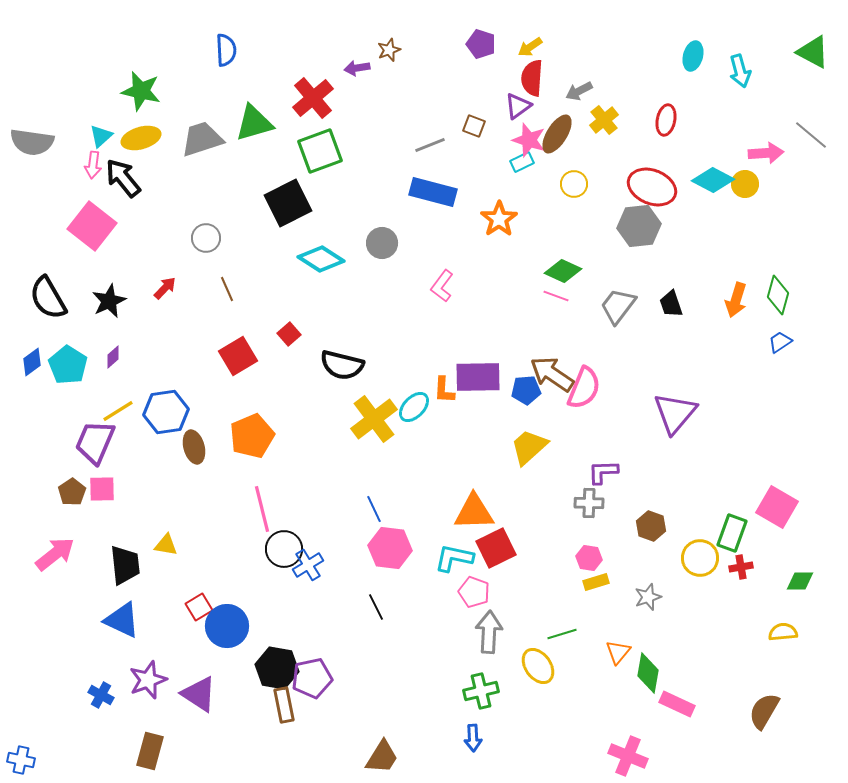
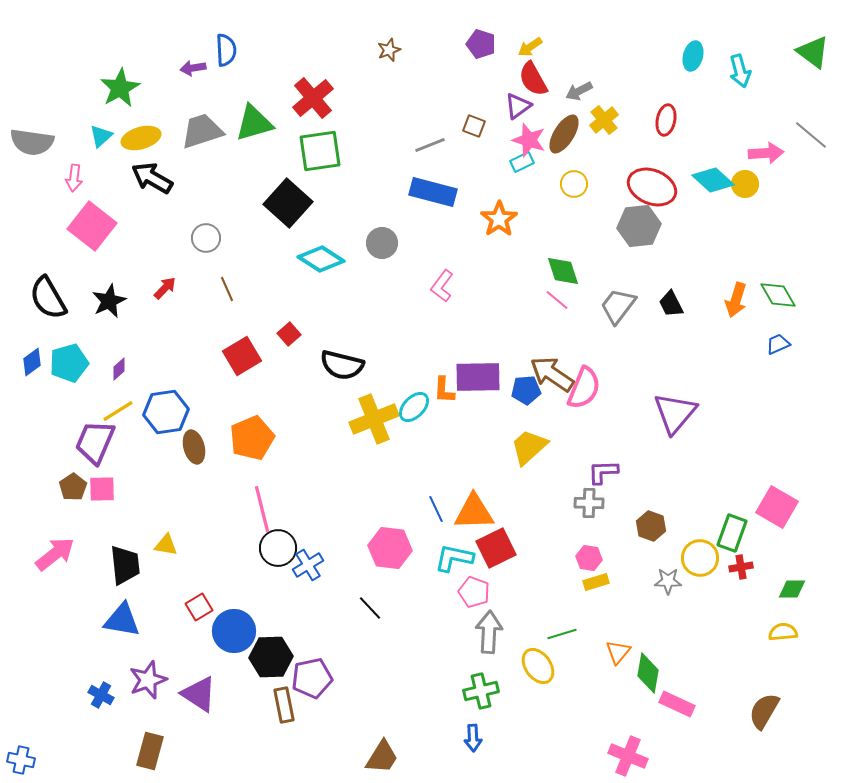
green triangle at (813, 52): rotated 9 degrees clockwise
purple arrow at (357, 68): moved 164 px left
red semicircle at (532, 78): moved 1 px right, 1 px down; rotated 33 degrees counterclockwise
green star at (141, 91): moved 21 px left, 3 px up; rotated 30 degrees clockwise
brown ellipse at (557, 134): moved 7 px right
gray trapezoid at (202, 139): moved 8 px up
green square at (320, 151): rotated 12 degrees clockwise
pink arrow at (93, 165): moved 19 px left, 13 px down
black arrow at (123, 178): moved 29 px right; rotated 21 degrees counterclockwise
cyan diamond at (713, 180): rotated 15 degrees clockwise
black square at (288, 203): rotated 21 degrees counterclockwise
green diamond at (563, 271): rotated 48 degrees clockwise
green diamond at (778, 295): rotated 45 degrees counterclockwise
pink line at (556, 296): moved 1 px right, 4 px down; rotated 20 degrees clockwise
black trapezoid at (671, 304): rotated 8 degrees counterclockwise
blue trapezoid at (780, 342): moved 2 px left, 2 px down; rotated 10 degrees clockwise
red square at (238, 356): moved 4 px right
purple diamond at (113, 357): moved 6 px right, 12 px down
cyan pentagon at (68, 365): moved 1 px right, 2 px up; rotated 24 degrees clockwise
yellow cross at (374, 419): rotated 15 degrees clockwise
orange pentagon at (252, 436): moved 2 px down
brown pentagon at (72, 492): moved 1 px right, 5 px up
blue line at (374, 509): moved 62 px right
black circle at (284, 549): moved 6 px left, 1 px up
green diamond at (800, 581): moved 8 px left, 8 px down
gray star at (648, 597): moved 20 px right, 16 px up; rotated 20 degrees clockwise
black line at (376, 607): moved 6 px left, 1 px down; rotated 16 degrees counterclockwise
blue triangle at (122, 620): rotated 15 degrees counterclockwise
blue circle at (227, 626): moved 7 px right, 5 px down
black hexagon at (277, 668): moved 6 px left, 11 px up; rotated 12 degrees counterclockwise
